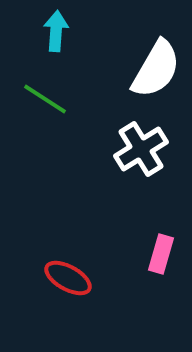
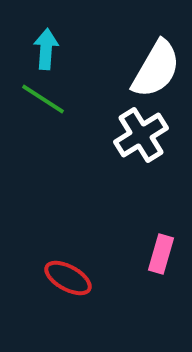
cyan arrow: moved 10 px left, 18 px down
green line: moved 2 px left
white cross: moved 14 px up
